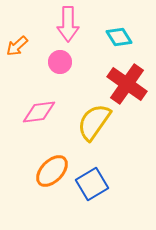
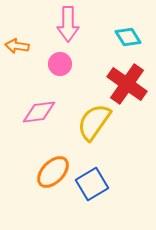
cyan diamond: moved 9 px right
orange arrow: rotated 50 degrees clockwise
pink circle: moved 2 px down
orange ellipse: moved 1 px right, 1 px down
